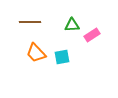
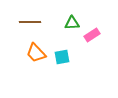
green triangle: moved 2 px up
